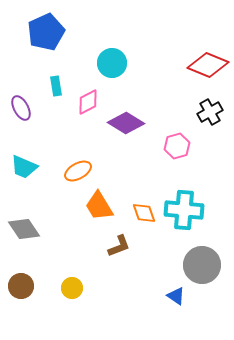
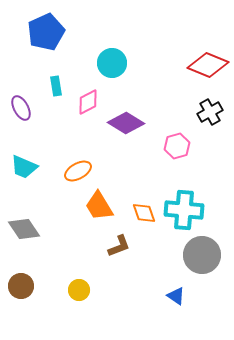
gray circle: moved 10 px up
yellow circle: moved 7 px right, 2 px down
